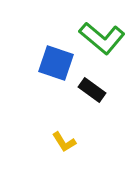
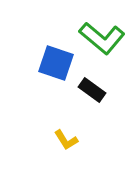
yellow L-shape: moved 2 px right, 2 px up
